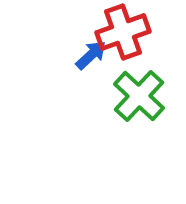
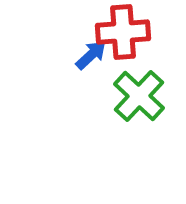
red cross: rotated 16 degrees clockwise
